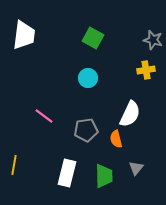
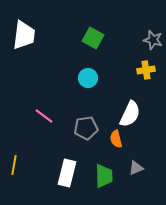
gray pentagon: moved 2 px up
gray triangle: rotated 28 degrees clockwise
